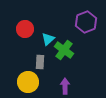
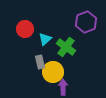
cyan triangle: moved 3 px left
green cross: moved 2 px right, 3 px up
gray rectangle: rotated 16 degrees counterclockwise
yellow circle: moved 25 px right, 10 px up
purple arrow: moved 2 px left, 1 px down
